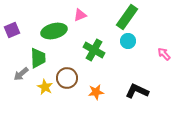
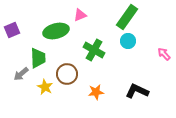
green ellipse: moved 2 px right
brown circle: moved 4 px up
